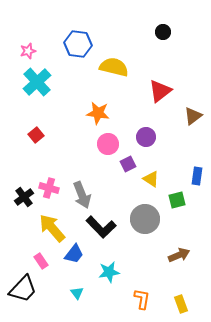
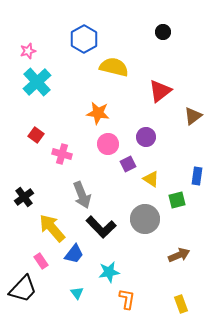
blue hexagon: moved 6 px right, 5 px up; rotated 24 degrees clockwise
red square: rotated 14 degrees counterclockwise
pink cross: moved 13 px right, 34 px up
orange L-shape: moved 15 px left
